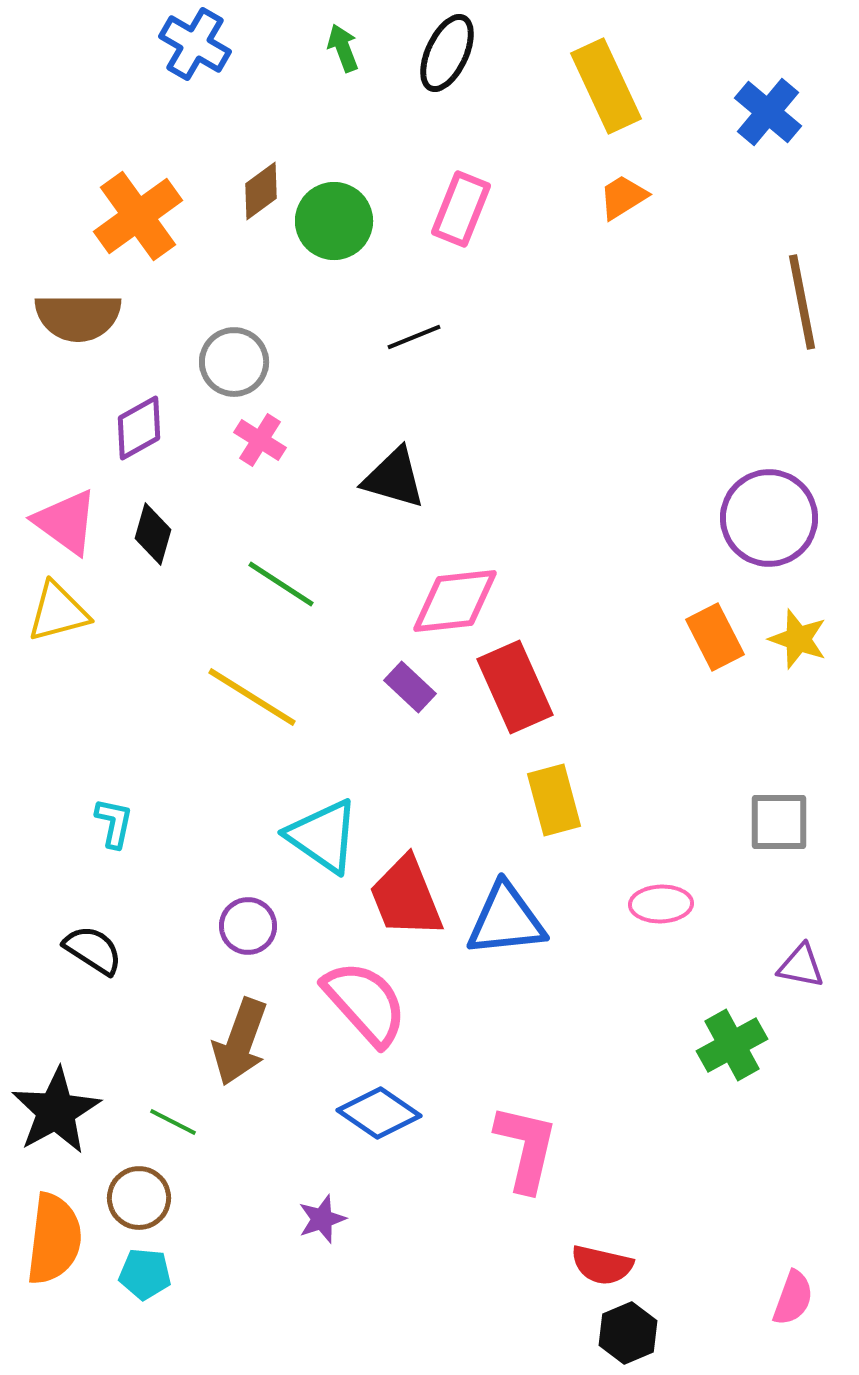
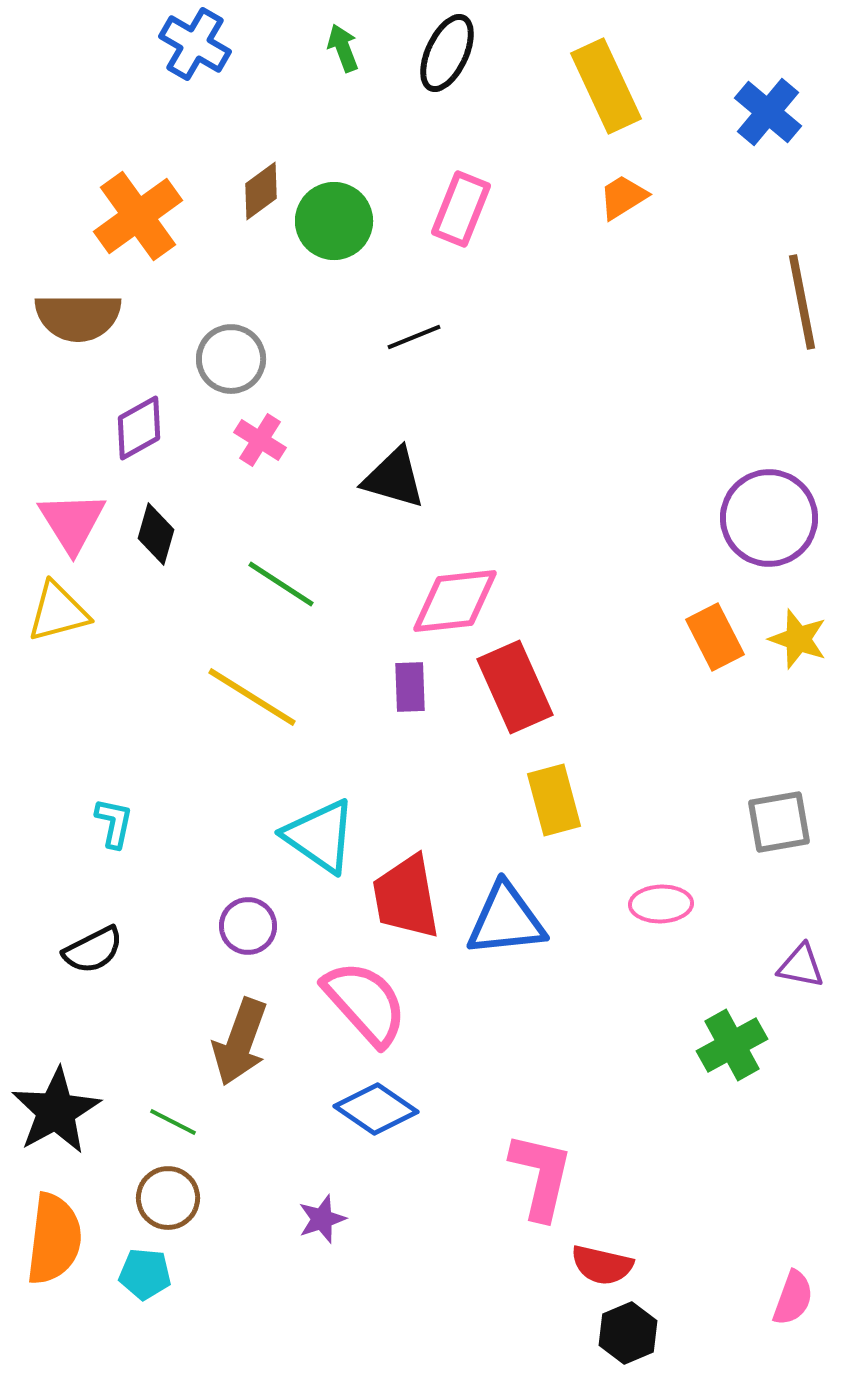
gray circle at (234, 362): moved 3 px left, 3 px up
pink triangle at (66, 522): moved 6 px right; rotated 22 degrees clockwise
black diamond at (153, 534): moved 3 px right
purple rectangle at (410, 687): rotated 45 degrees clockwise
gray square at (779, 822): rotated 10 degrees counterclockwise
cyan triangle at (323, 836): moved 3 px left
red trapezoid at (406, 897): rotated 12 degrees clockwise
black semicircle at (93, 950): rotated 120 degrees clockwise
blue diamond at (379, 1113): moved 3 px left, 4 px up
pink L-shape at (526, 1148): moved 15 px right, 28 px down
brown circle at (139, 1198): moved 29 px right
